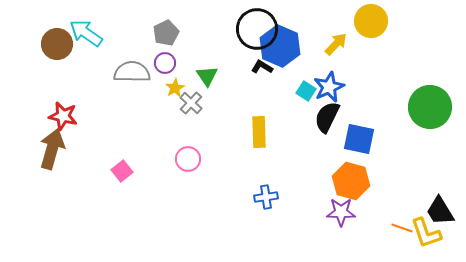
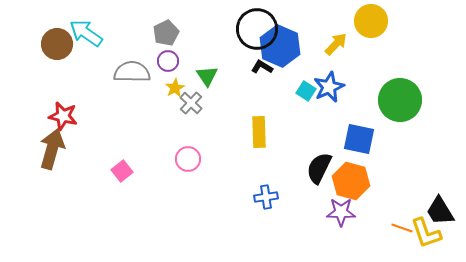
purple circle: moved 3 px right, 2 px up
green circle: moved 30 px left, 7 px up
black semicircle: moved 8 px left, 51 px down
